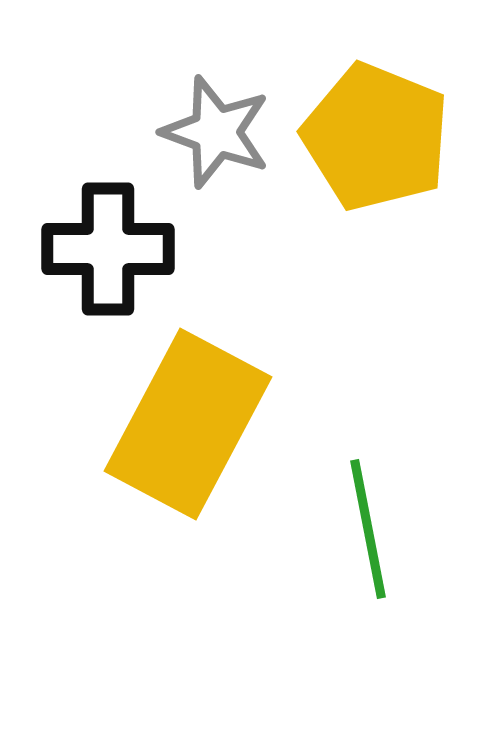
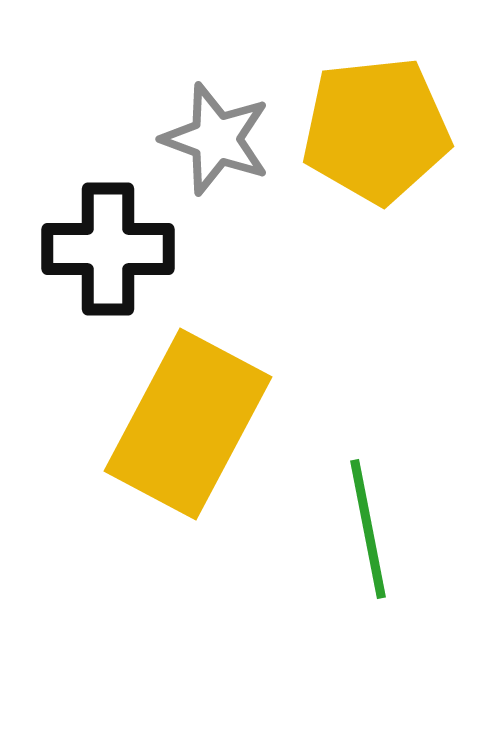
gray star: moved 7 px down
yellow pentagon: moved 7 px up; rotated 28 degrees counterclockwise
